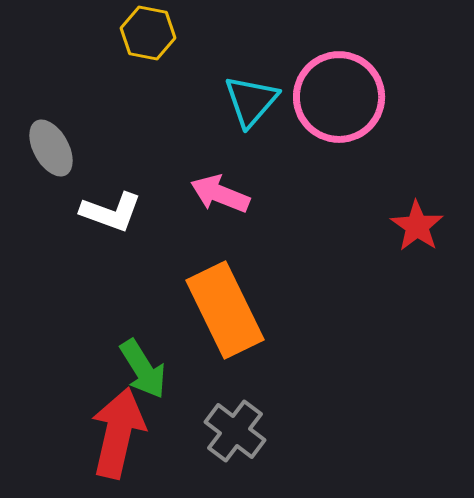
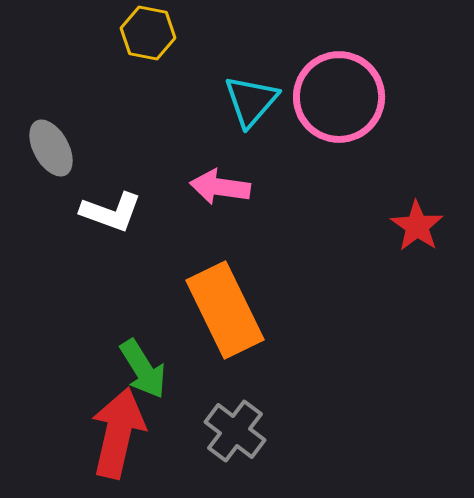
pink arrow: moved 7 px up; rotated 14 degrees counterclockwise
